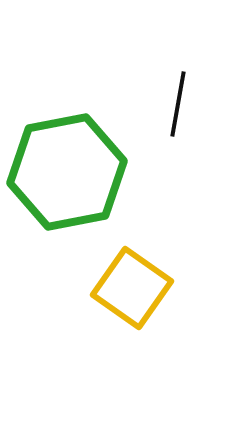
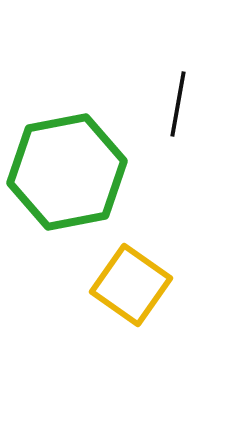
yellow square: moved 1 px left, 3 px up
